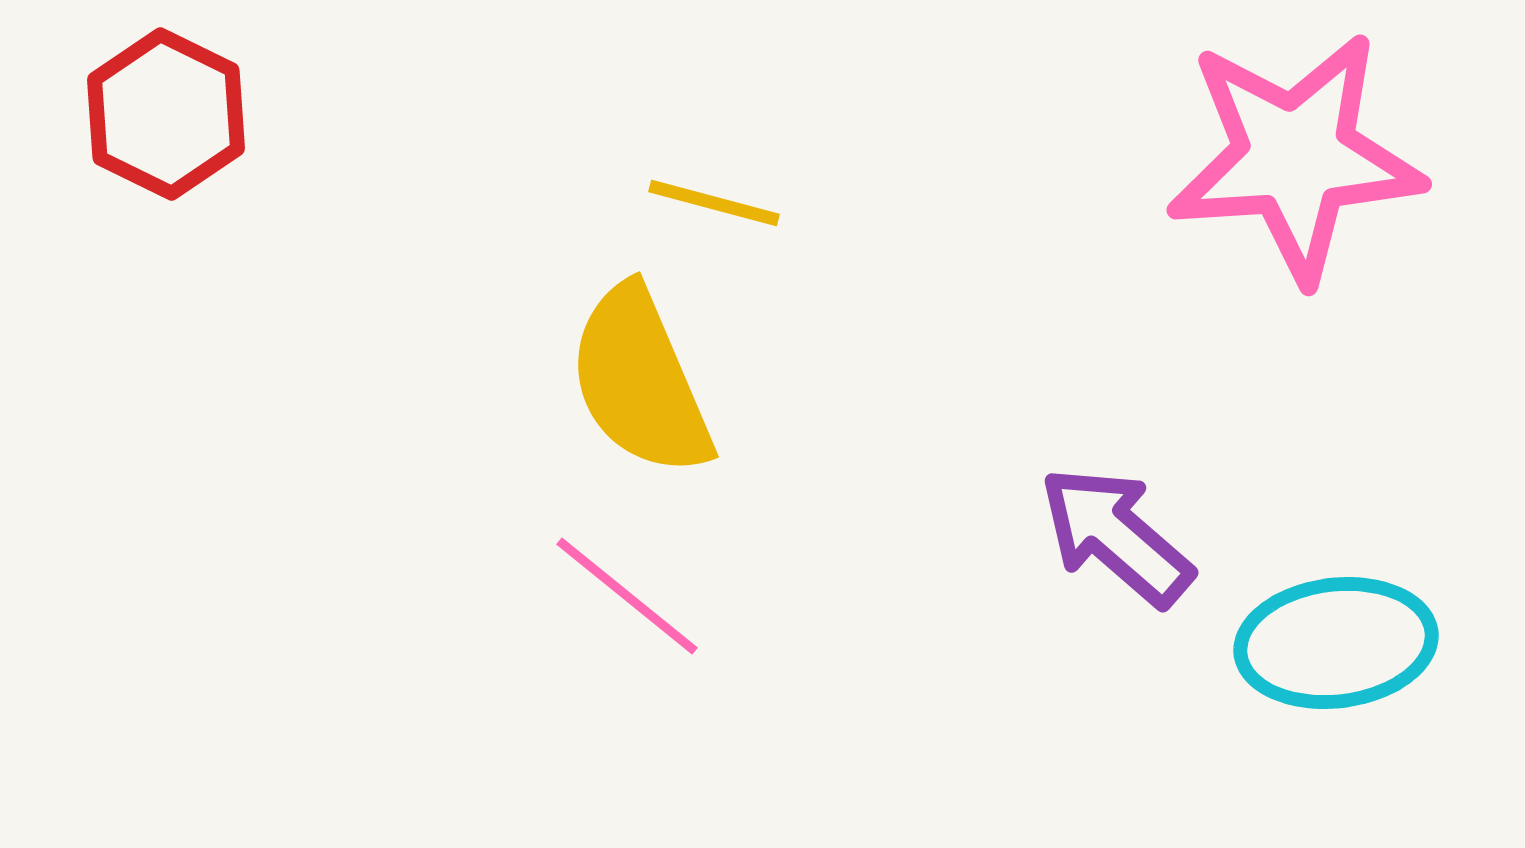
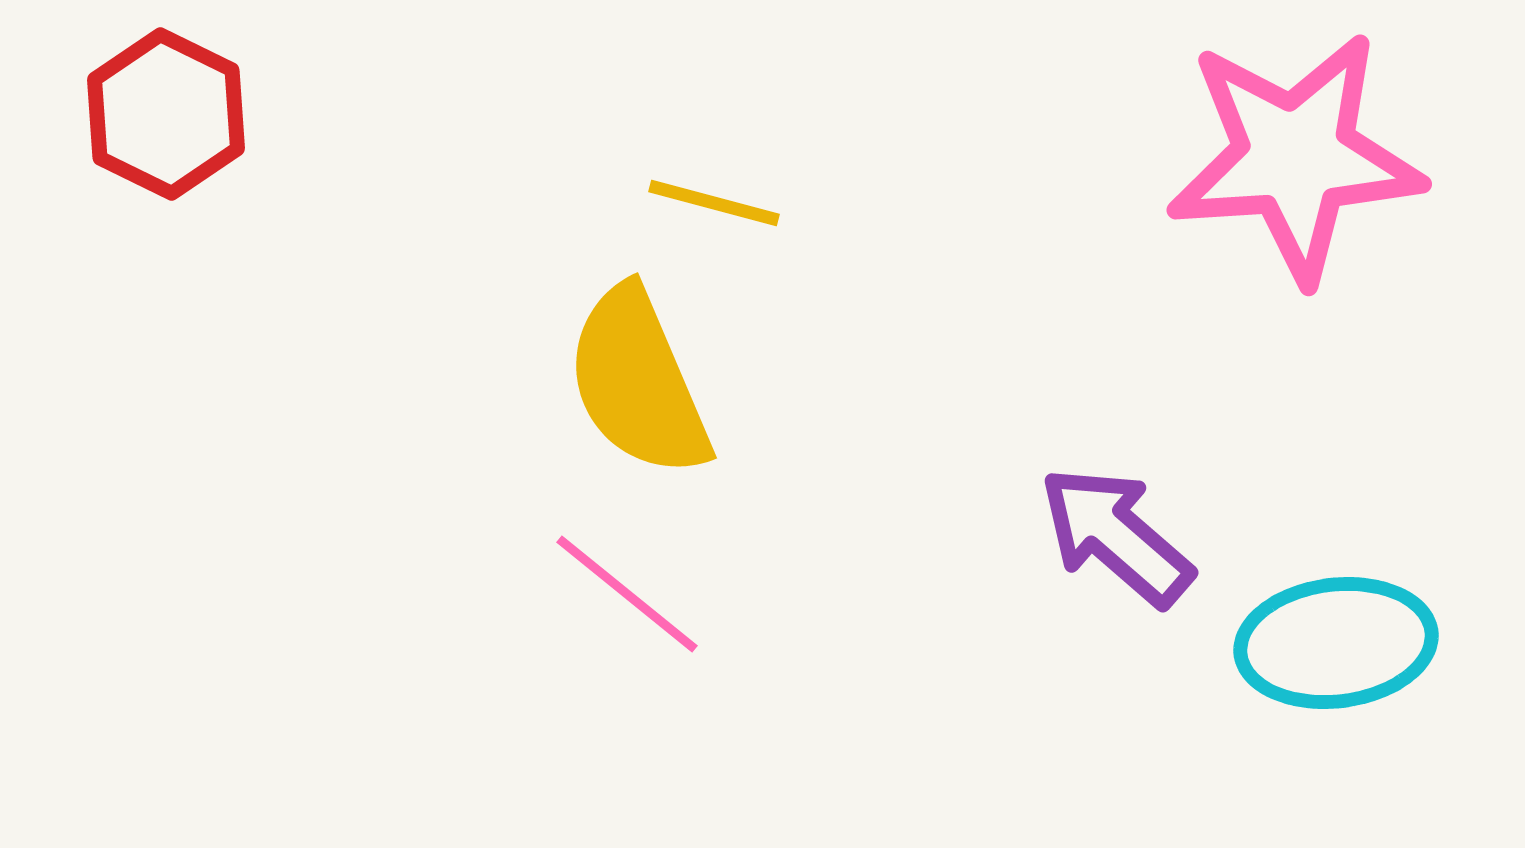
yellow semicircle: moved 2 px left, 1 px down
pink line: moved 2 px up
